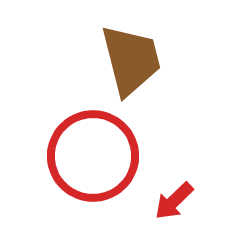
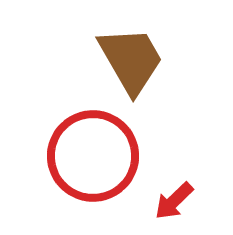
brown trapezoid: rotated 16 degrees counterclockwise
